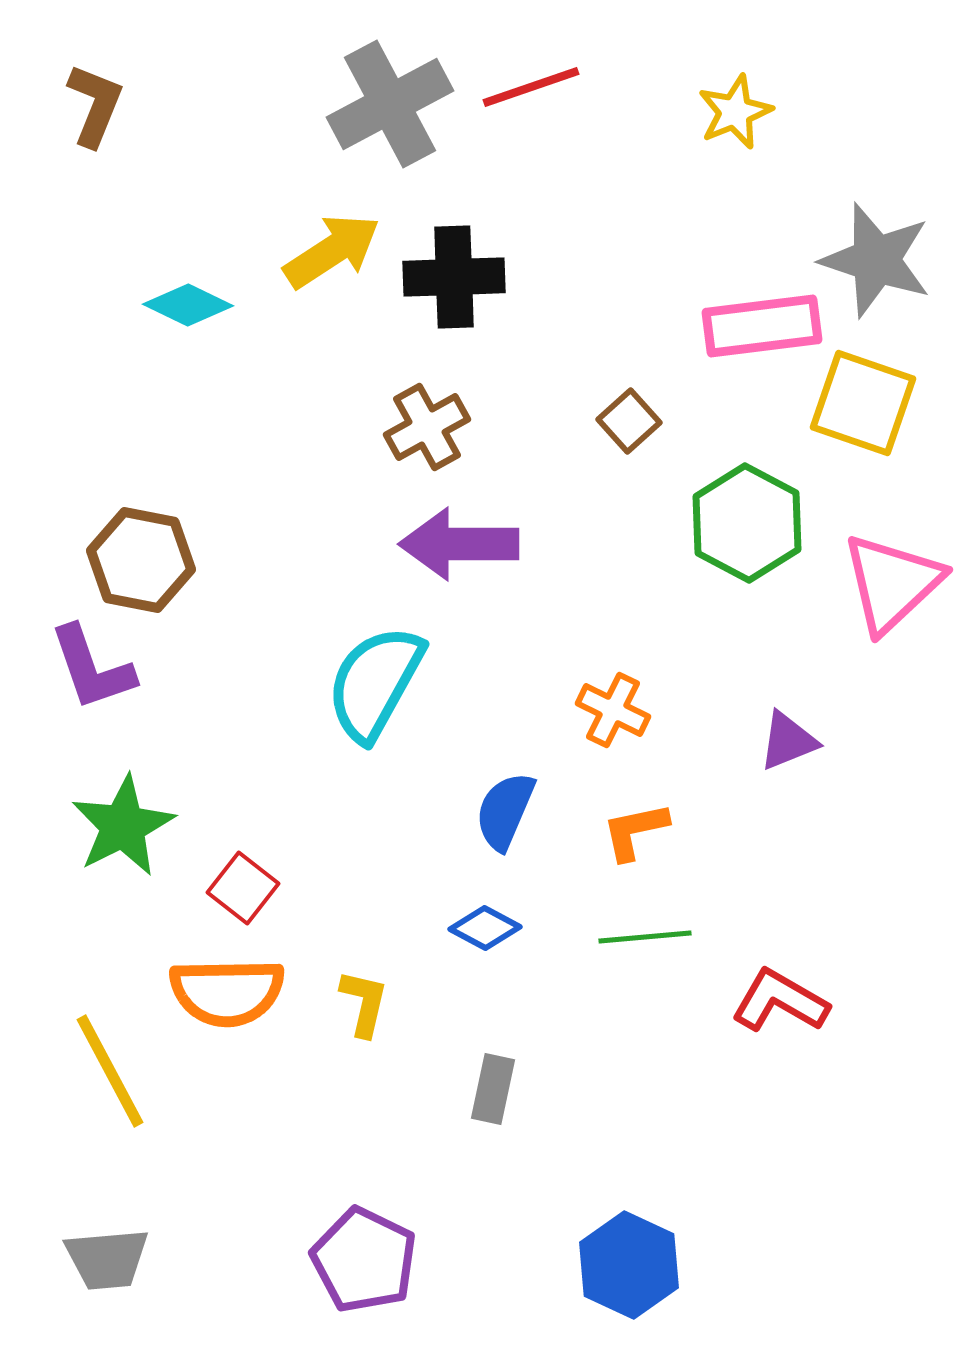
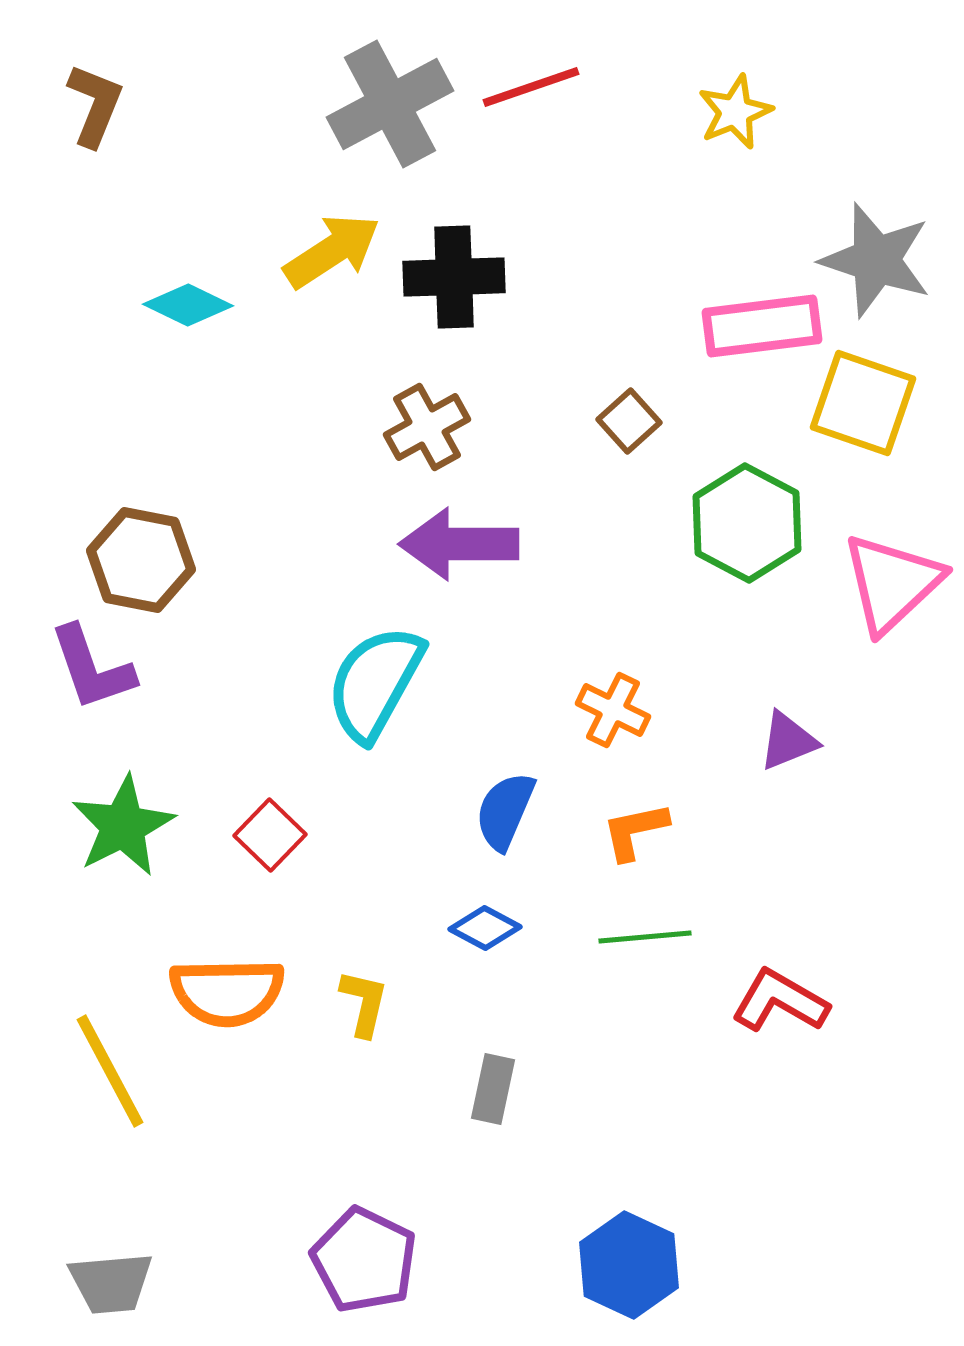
red square: moved 27 px right, 53 px up; rotated 6 degrees clockwise
gray trapezoid: moved 4 px right, 24 px down
